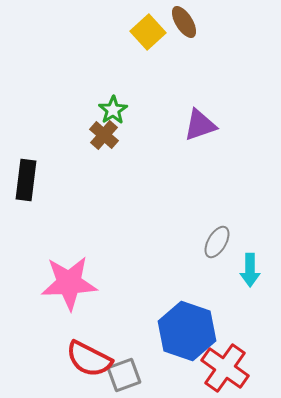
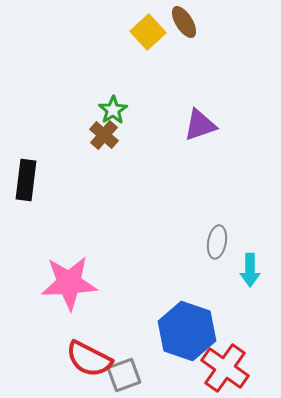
gray ellipse: rotated 20 degrees counterclockwise
